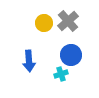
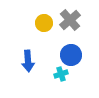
gray cross: moved 2 px right, 1 px up
blue arrow: moved 1 px left
